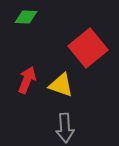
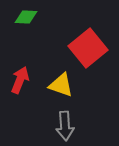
red arrow: moved 7 px left
gray arrow: moved 2 px up
